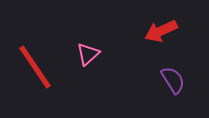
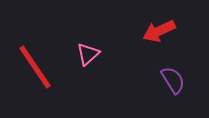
red arrow: moved 2 px left
